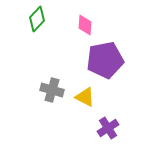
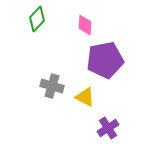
gray cross: moved 4 px up
